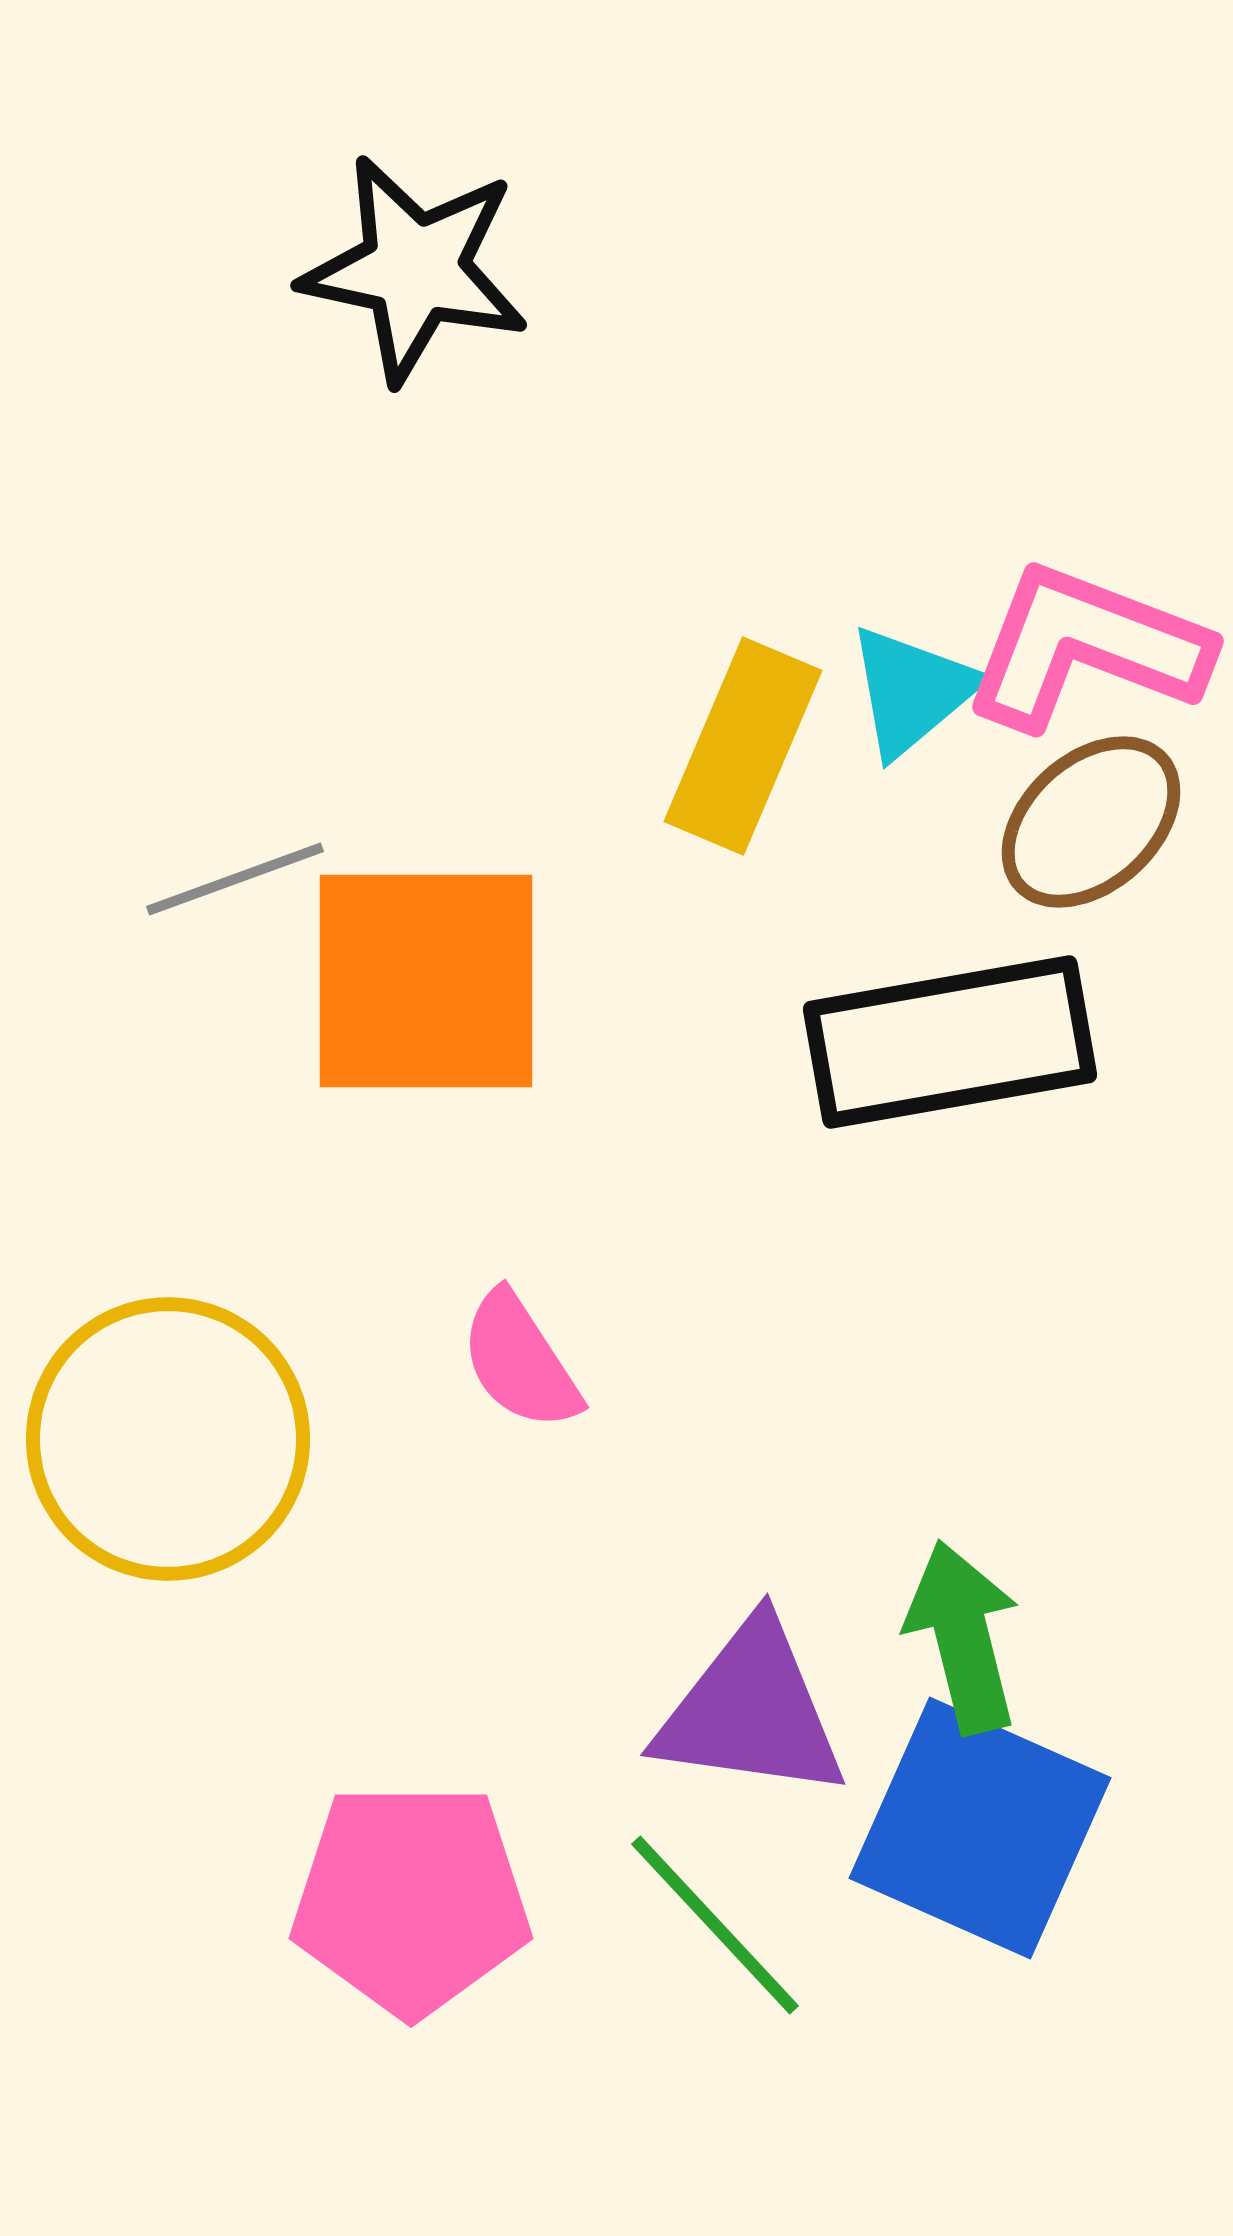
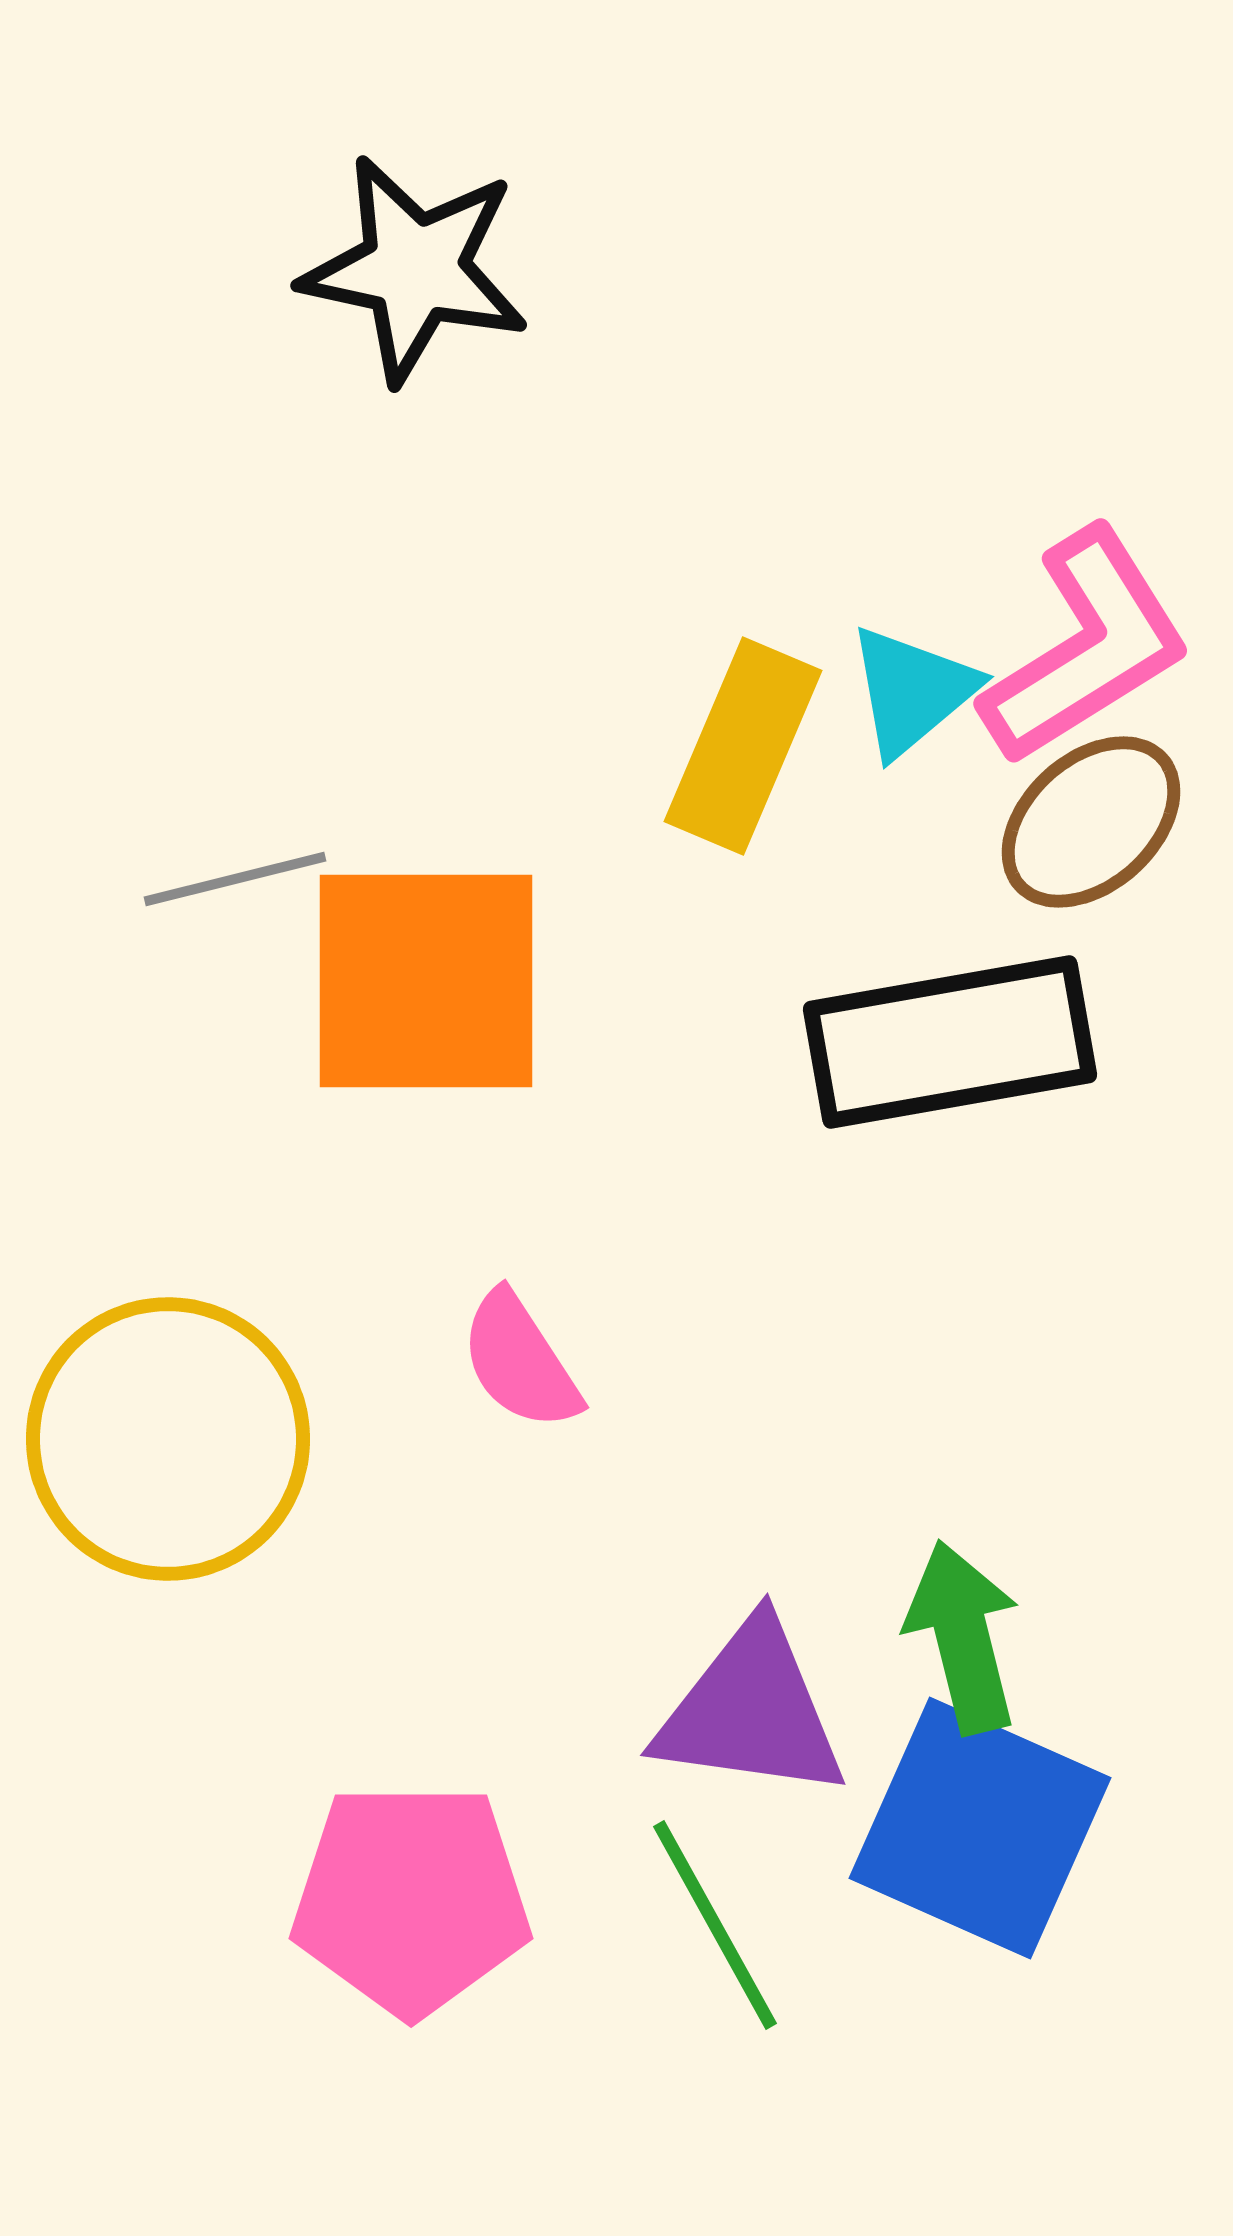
pink L-shape: rotated 127 degrees clockwise
gray line: rotated 6 degrees clockwise
green line: rotated 14 degrees clockwise
